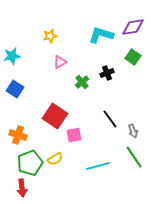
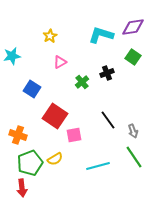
yellow star: rotated 16 degrees counterclockwise
blue square: moved 17 px right
black line: moved 2 px left, 1 px down
